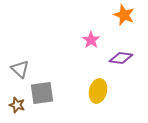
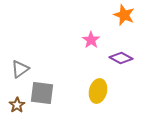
purple diamond: rotated 20 degrees clockwise
gray triangle: rotated 42 degrees clockwise
gray square: rotated 15 degrees clockwise
brown star: rotated 21 degrees clockwise
